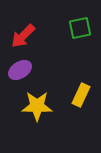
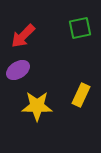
purple ellipse: moved 2 px left
